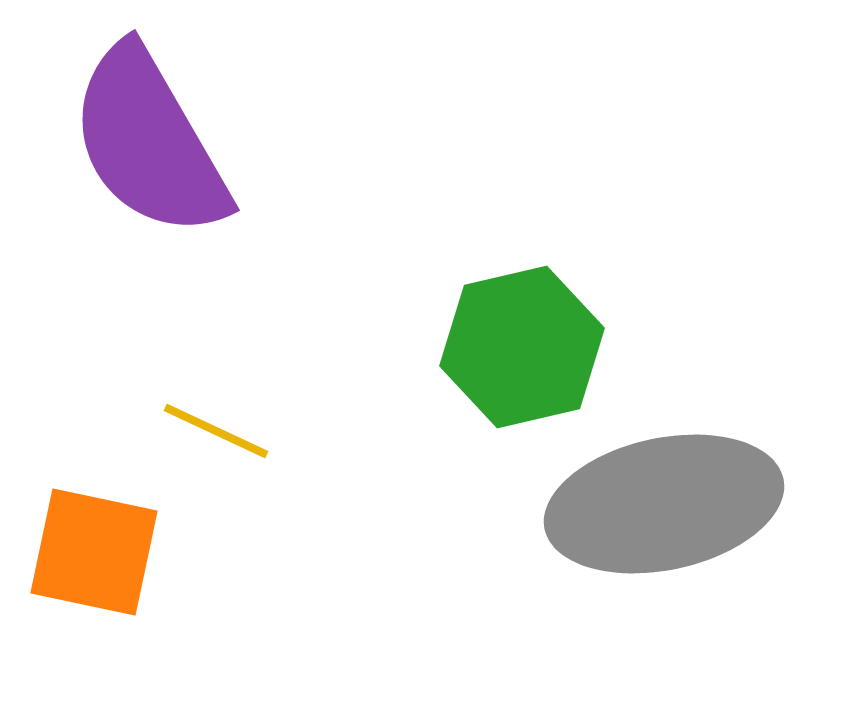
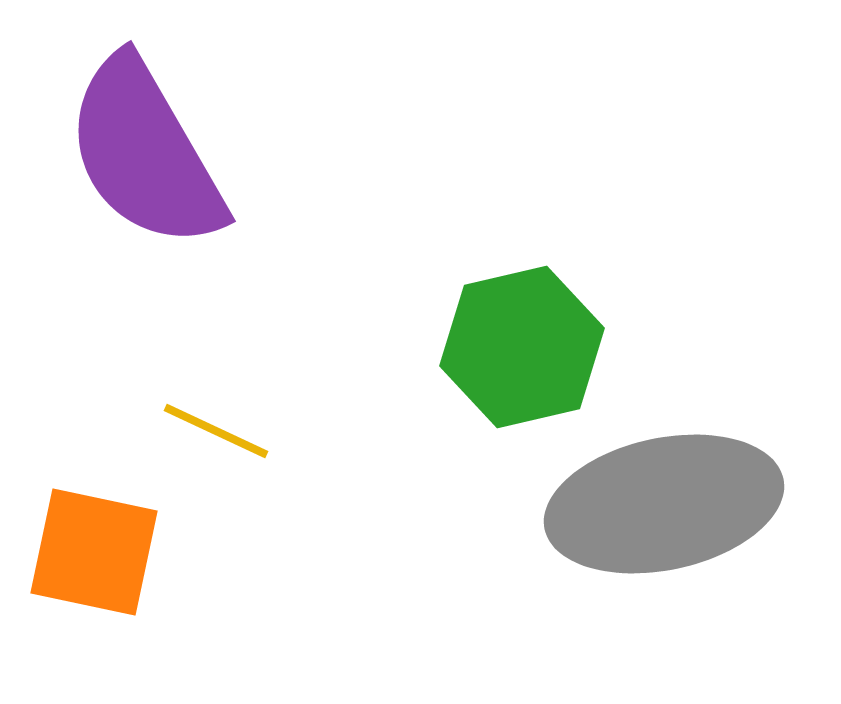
purple semicircle: moved 4 px left, 11 px down
